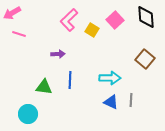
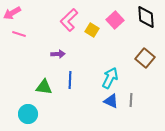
brown square: moved 1 px up
cyan arrow: rotated 65 degrees counterclockwise
blue triangle: moved 1 px up
